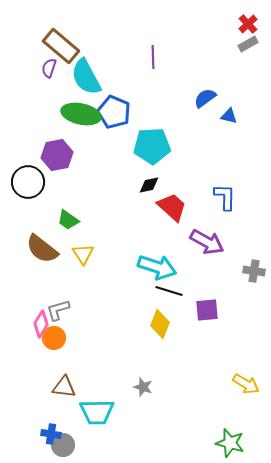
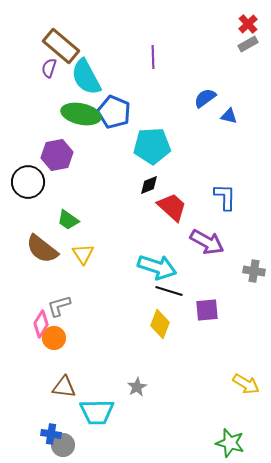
black diamond: rotated 10 degrees counterclockwise
gray L-shape: moved 1 px right, 4 px up
gray star: moved 6 px left; rotated 24 degrees clockwise
